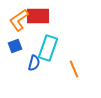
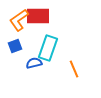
blue semicircle: rotated 119 degrees counterclockwise
